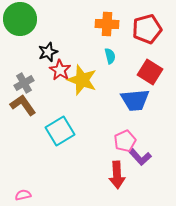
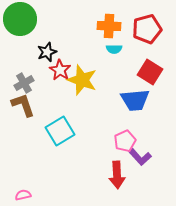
orange cross: moved 2 px right, 2 px down
black star: moved 1 px left
cyan semicircle: moved 4 px right, 7 px up; rotated 105 degrees clockwise
brown L-shape: rotated 16 degrees clockwise
